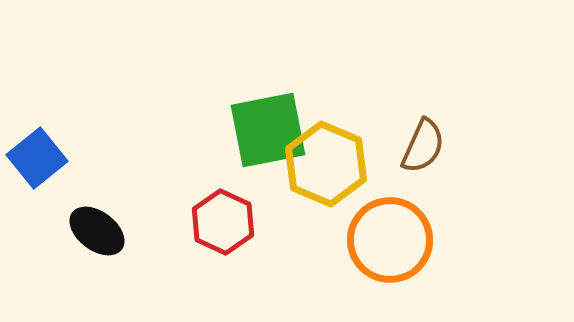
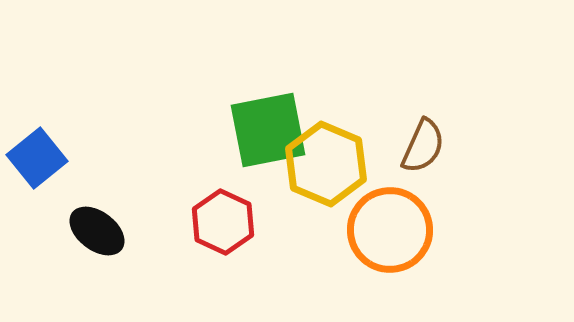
orange circle: moved 10 px up
